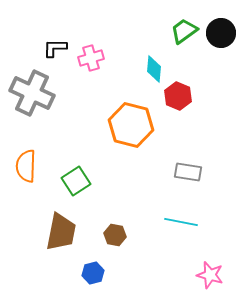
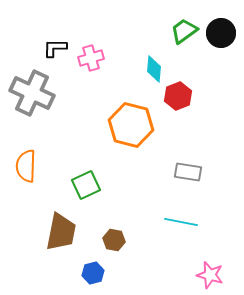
red hexagon: rotated 16 degrees clockwise
green square: moved 10 px right, 4 px down; rotated 8 degrees clockwise
brown hexagon: moved 1 px left, 5 px down
